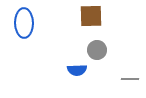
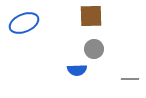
blue ellipse: rotated 68 degrees clockwise
gray circle: moved 3 px left, 1 px up
